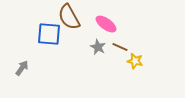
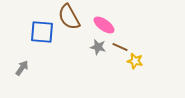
pink ellipse: moved 2 px left, 1 px down
blue square: moved 7 px left, 2 px up
gray star: rotated 14 degrees counterclockwise
